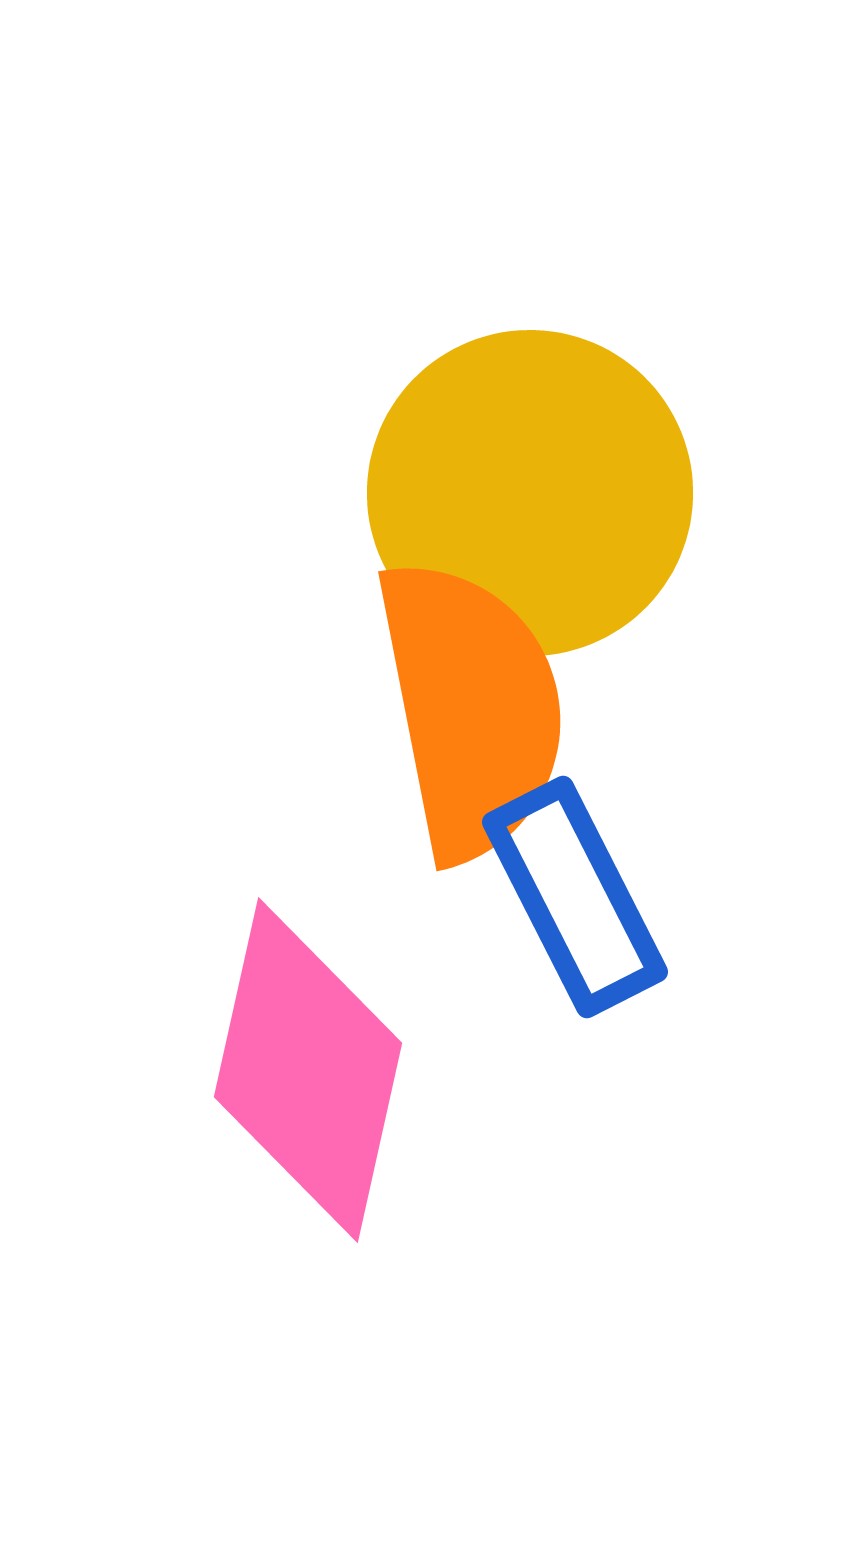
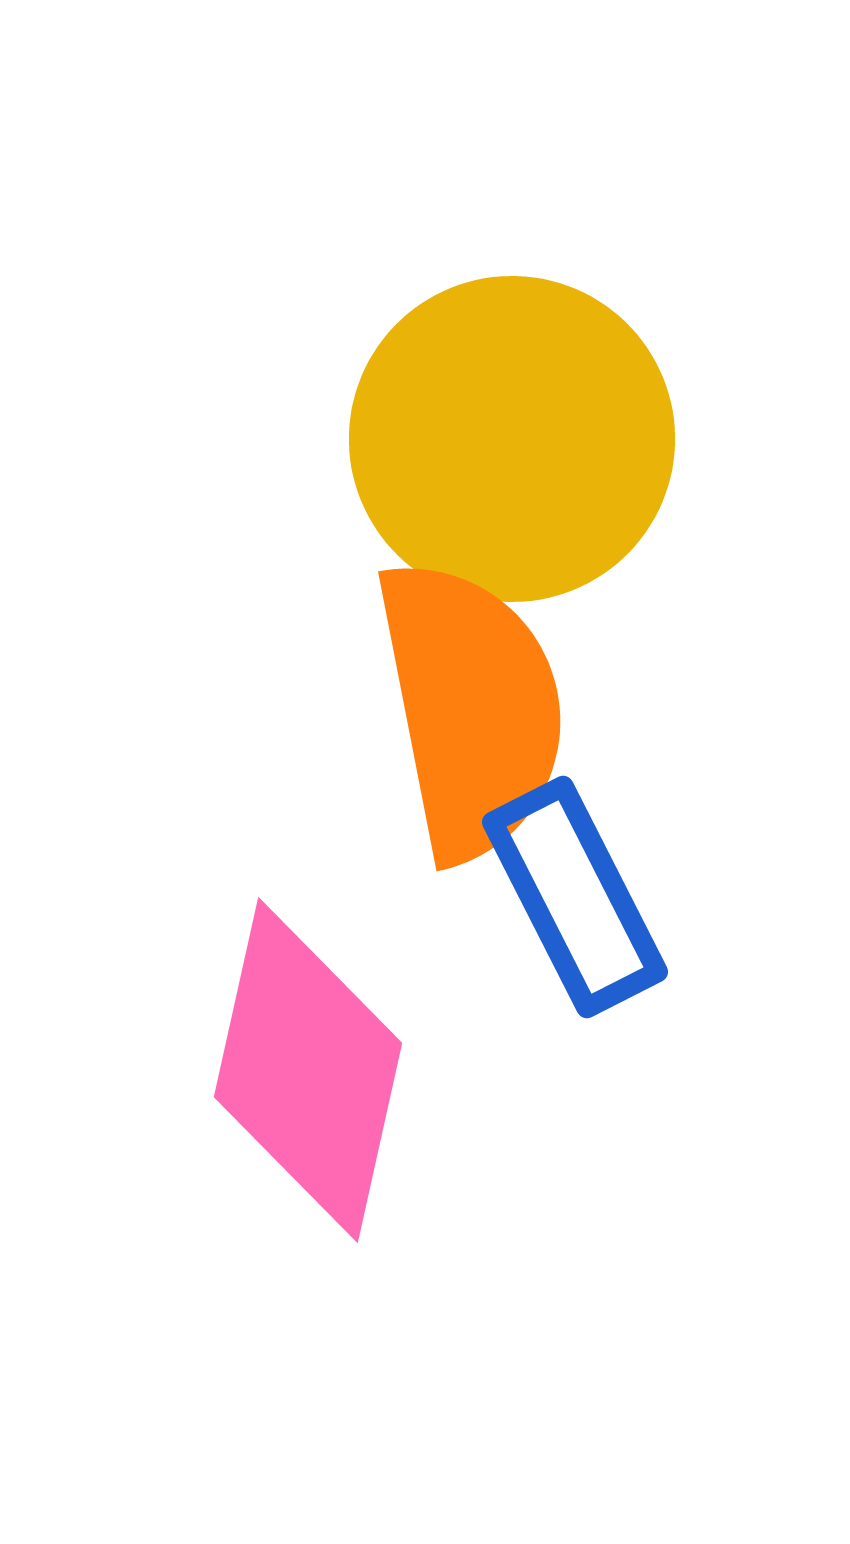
yellow circle: moved 18 px left, 54 px up
